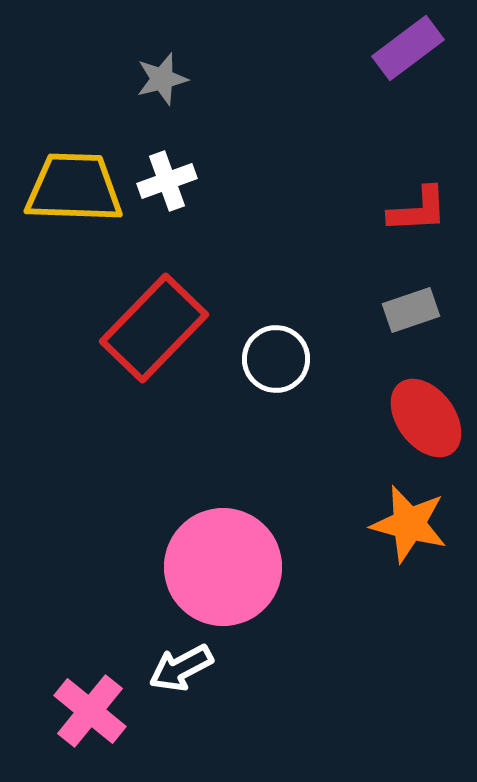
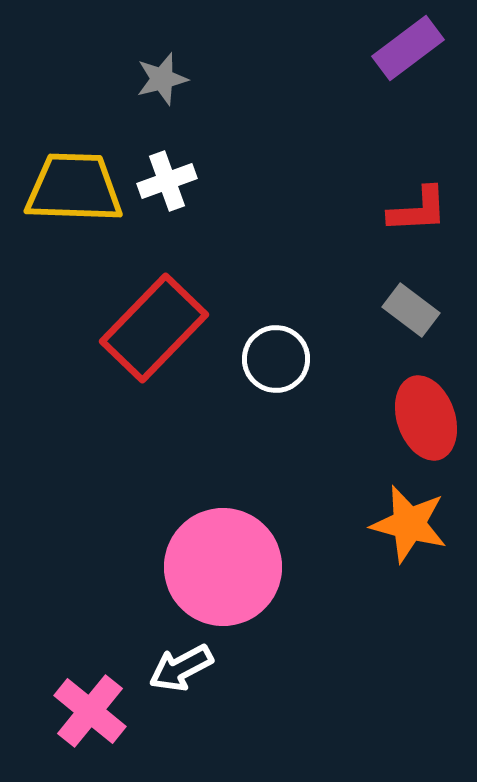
gray rectangle: rotated 56 degrees clockwise
red ellipse: rotated 18 degrees clockwise
